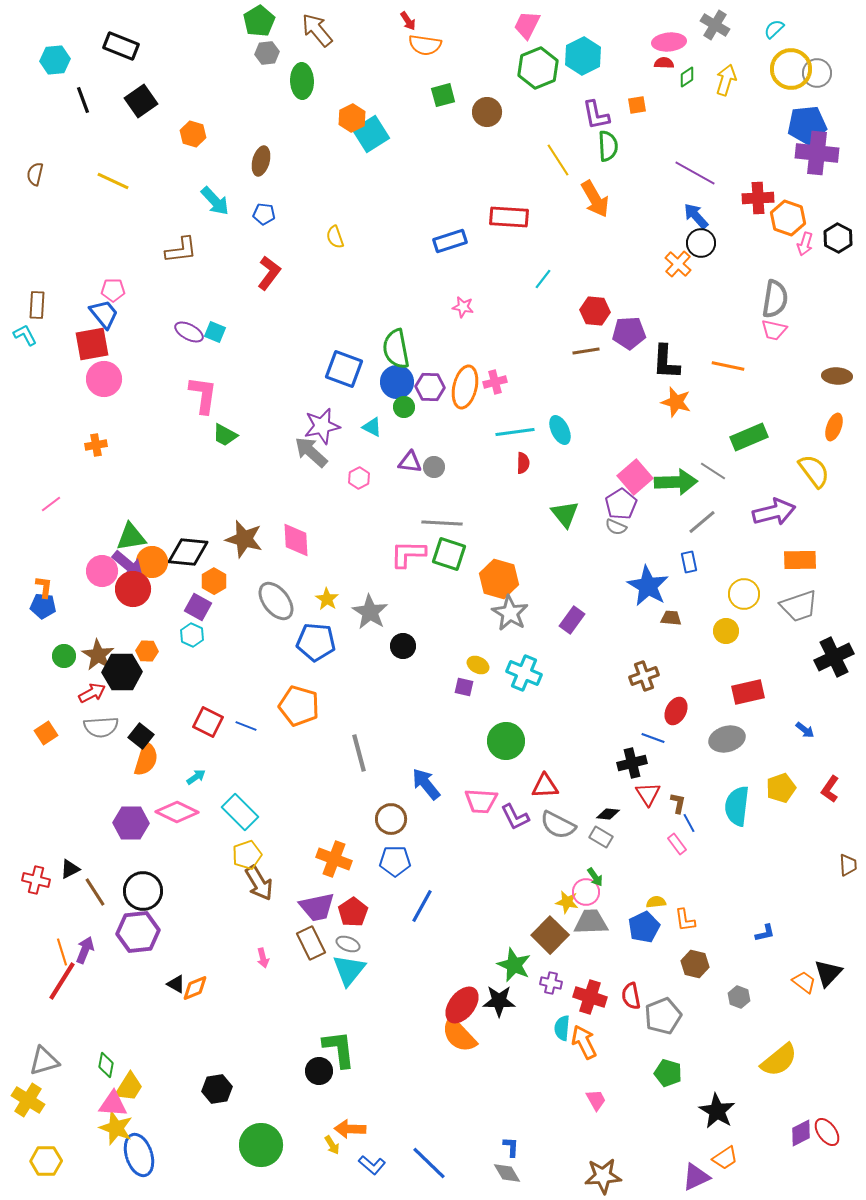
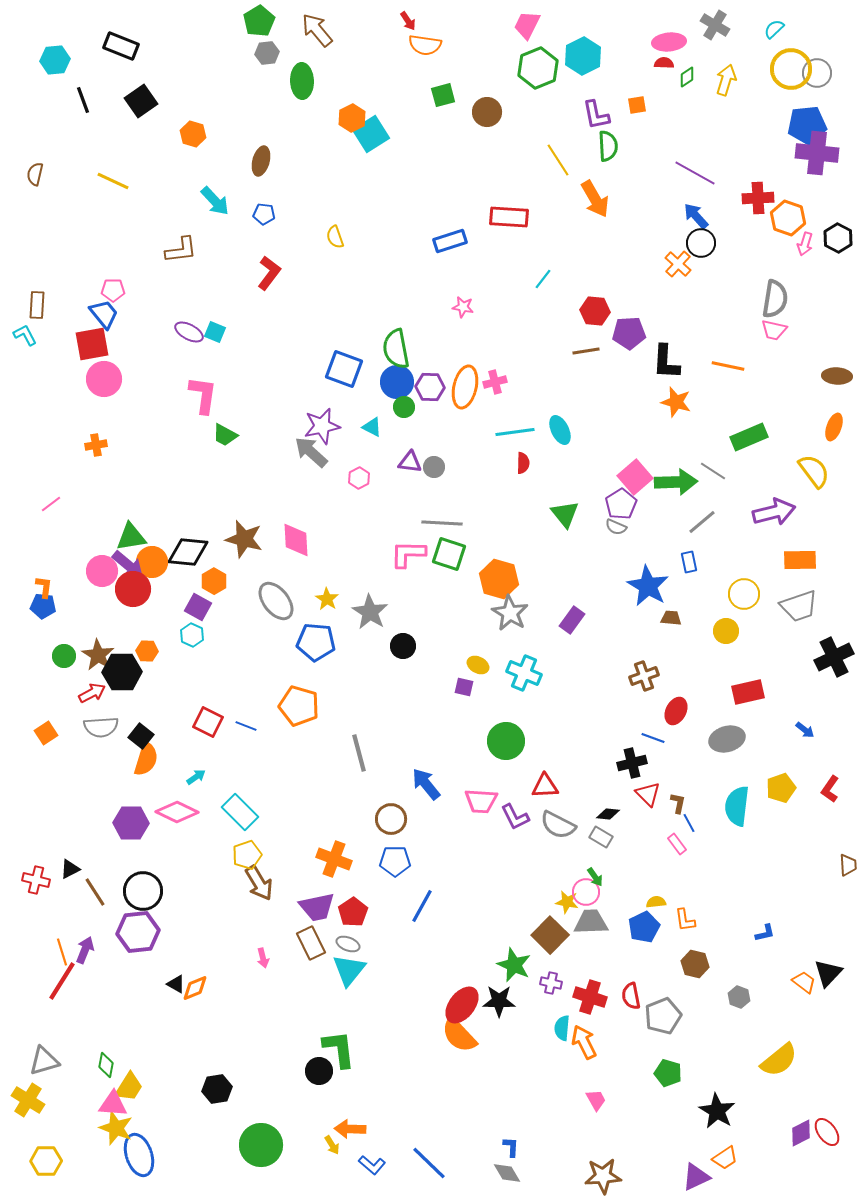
red triangle at (648, 794): rotated 12 degrees counterclockwise
